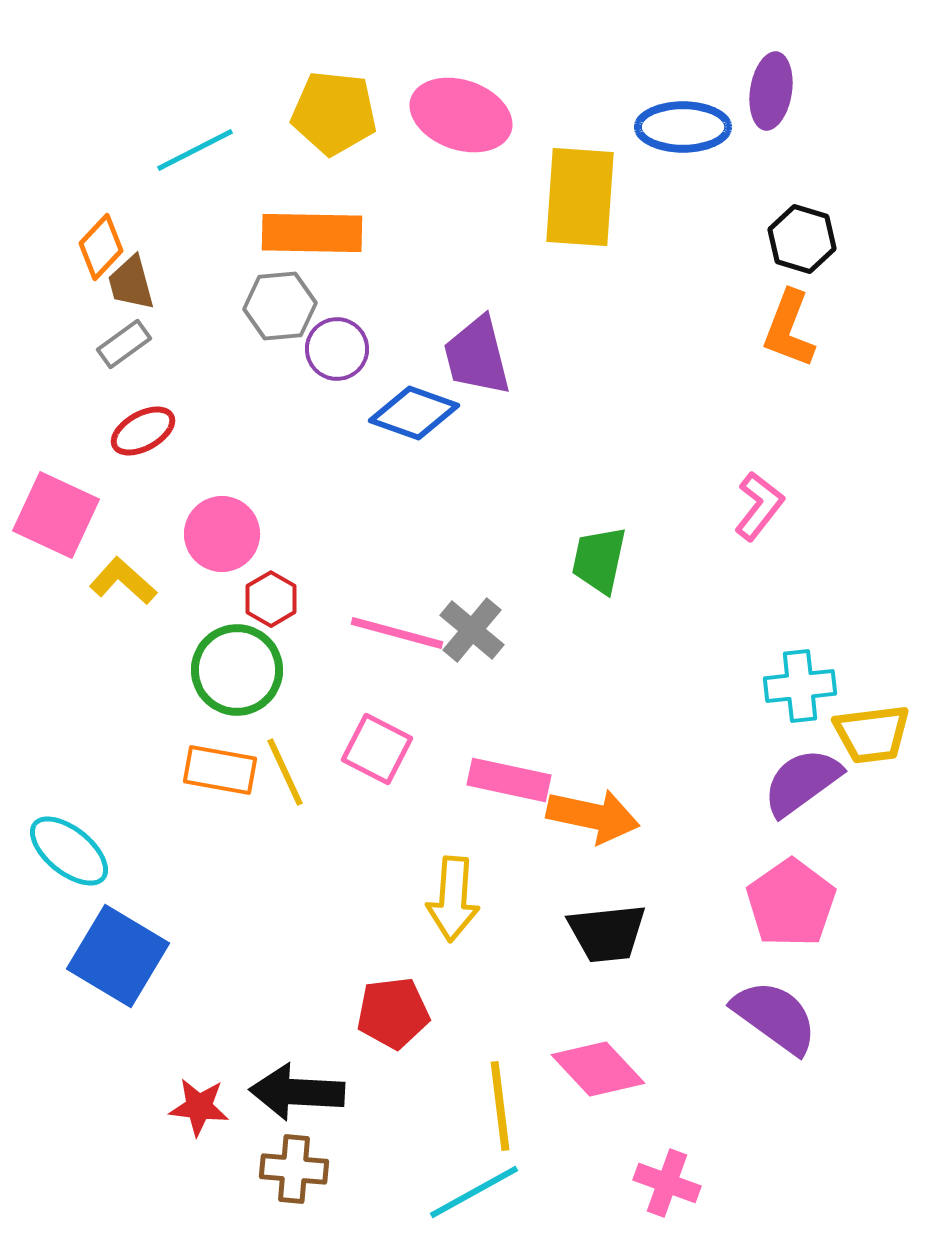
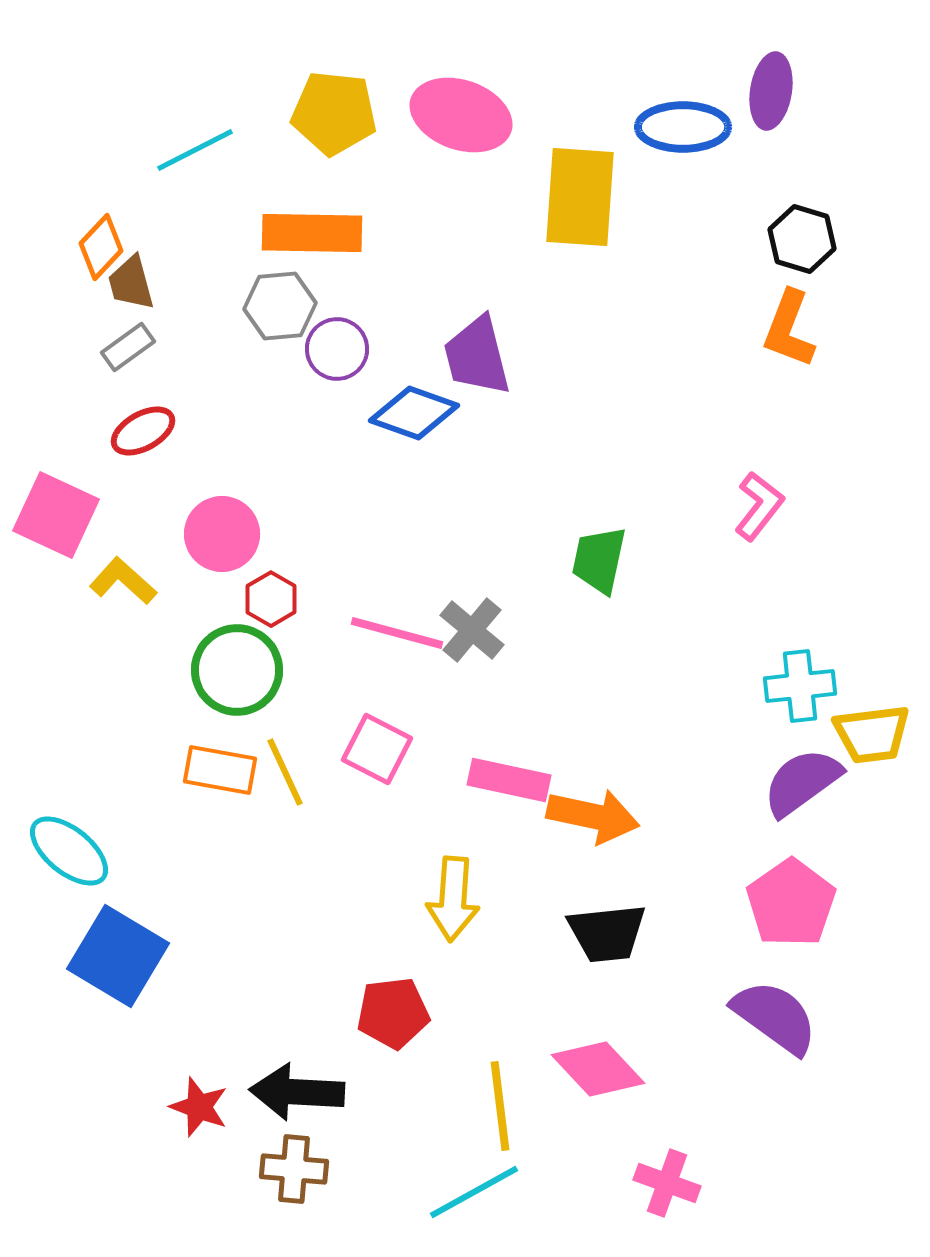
gray rectangle at (124, 344): moved 4 px right, 3 px down
red star at (199, 1107): rotated 14 degrees clockwise
